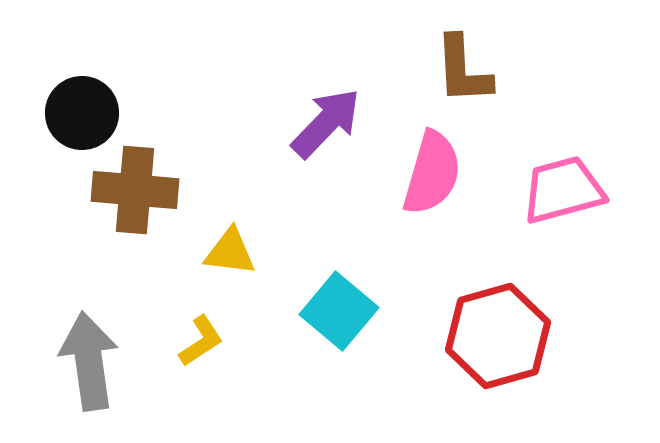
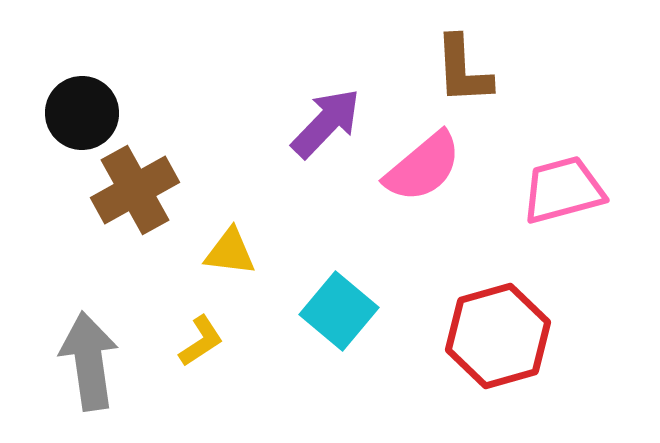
pink semicircle: moved 9 px left, 6 px up; rotated 34 degrees clockwise
brown cross: rotated 34 degrees counterclockwise
